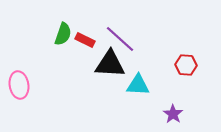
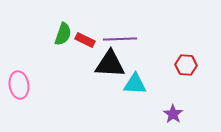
purple line: rotated 44 degrees counterclockwise
cyan triangle: moved 3 px left, 1 px up
